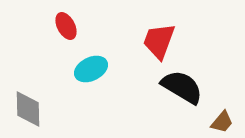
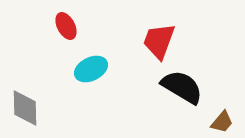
gray diamond: moved 3 px left, 1 px up
